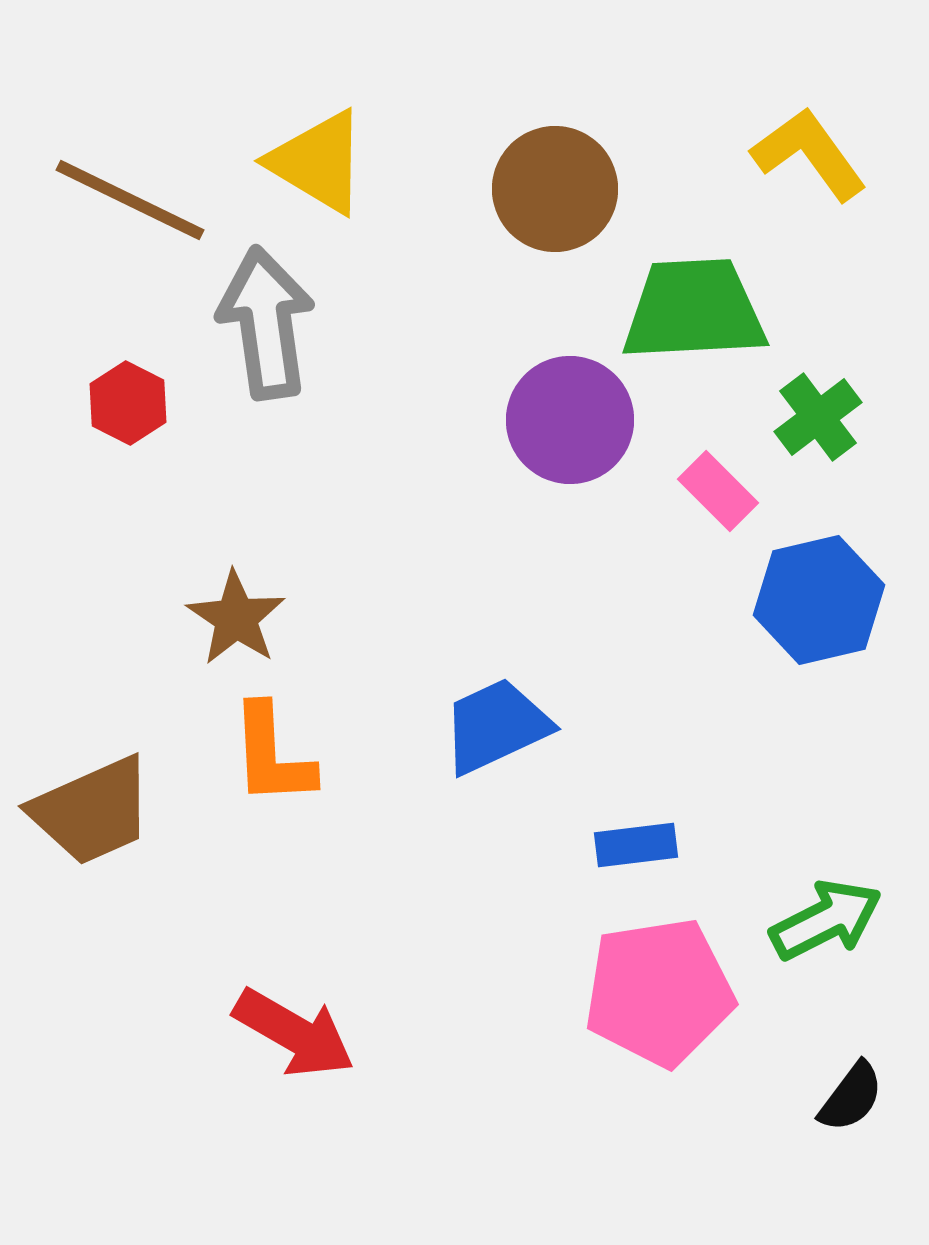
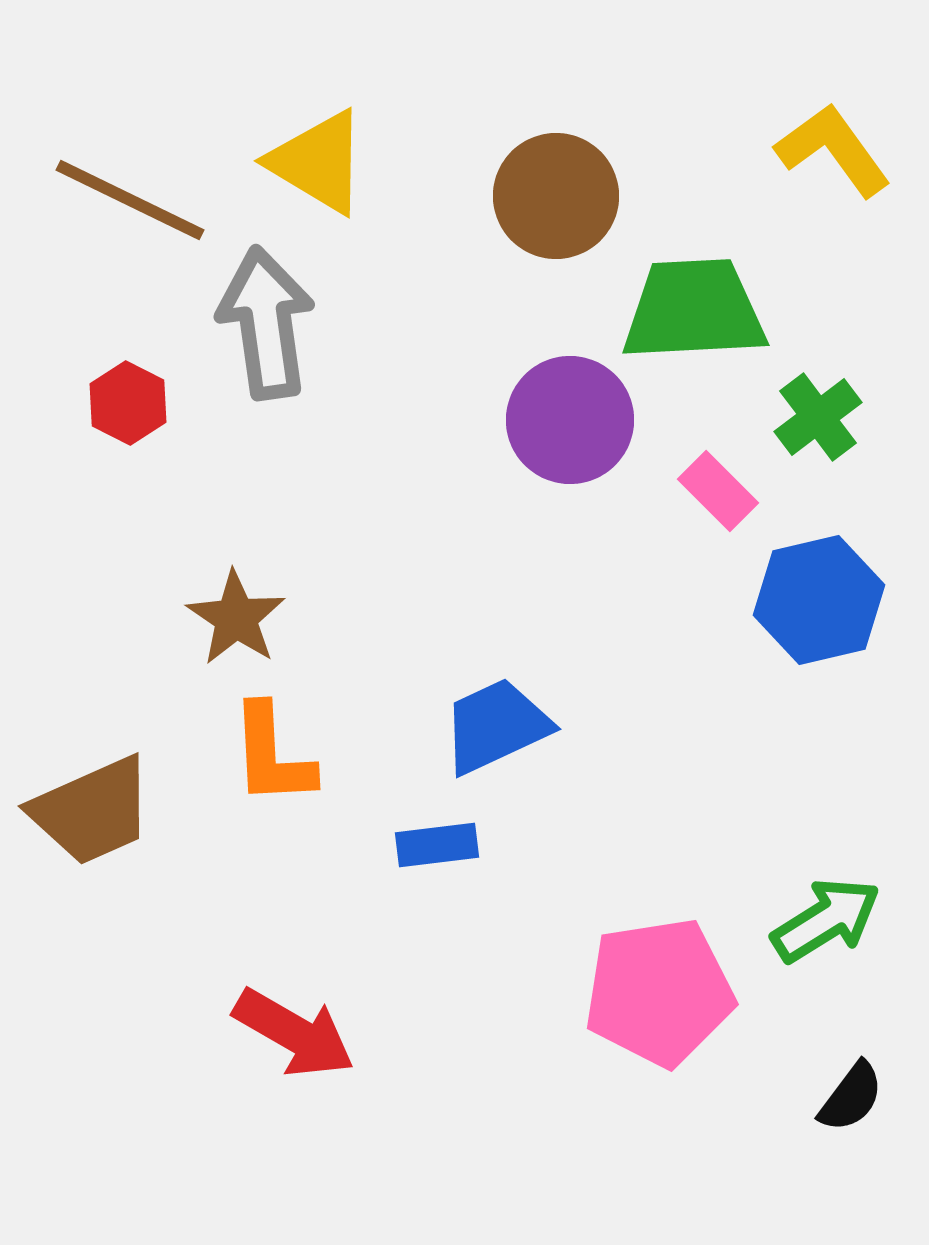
yellow L-shape: moved 24 px right, 4 px up
brown circle: moved 1 px right, 7 px down
blue rectangle: moved 199 px left
green arrow: rotated 5 degrees counterclockwise
